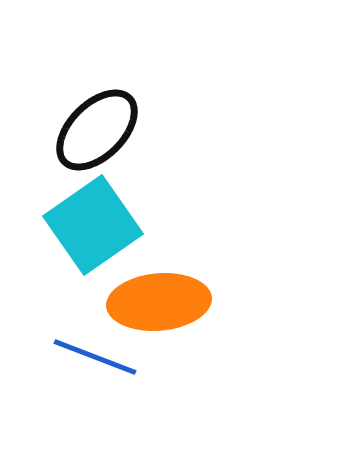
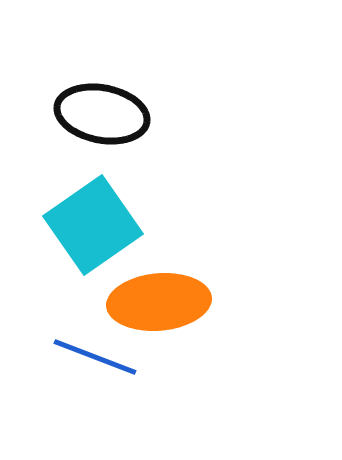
black ellipse: moved 5 px right, 16 px up; rotated 56 degrees clockwise
